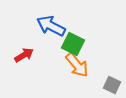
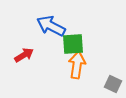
green square: rotated 30 degrees counterclockwise
orange arrow: rotated 132 degrees counterclockwise
gray square: moved 1 px right, 1 px up
